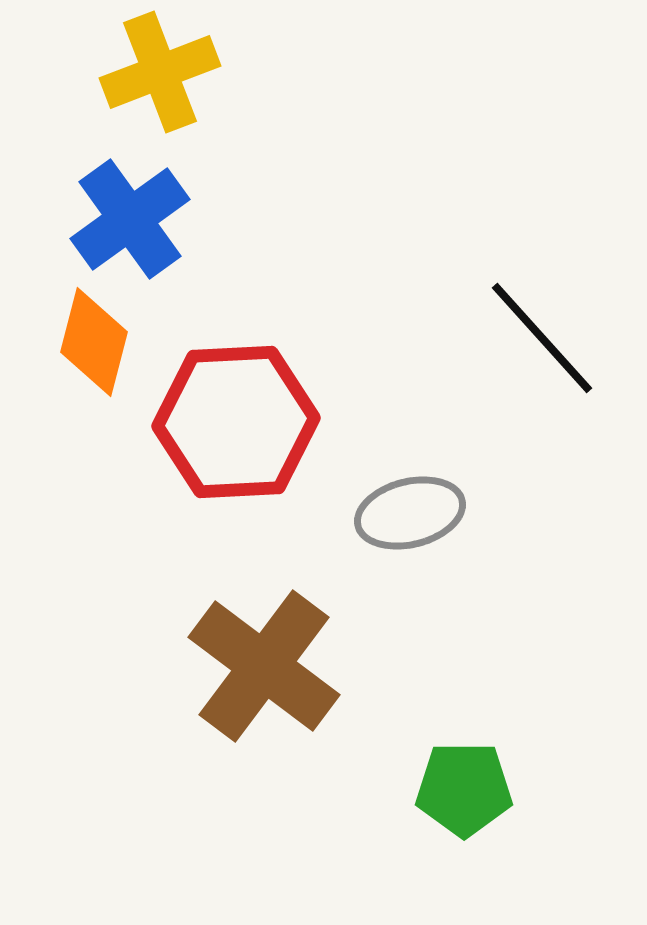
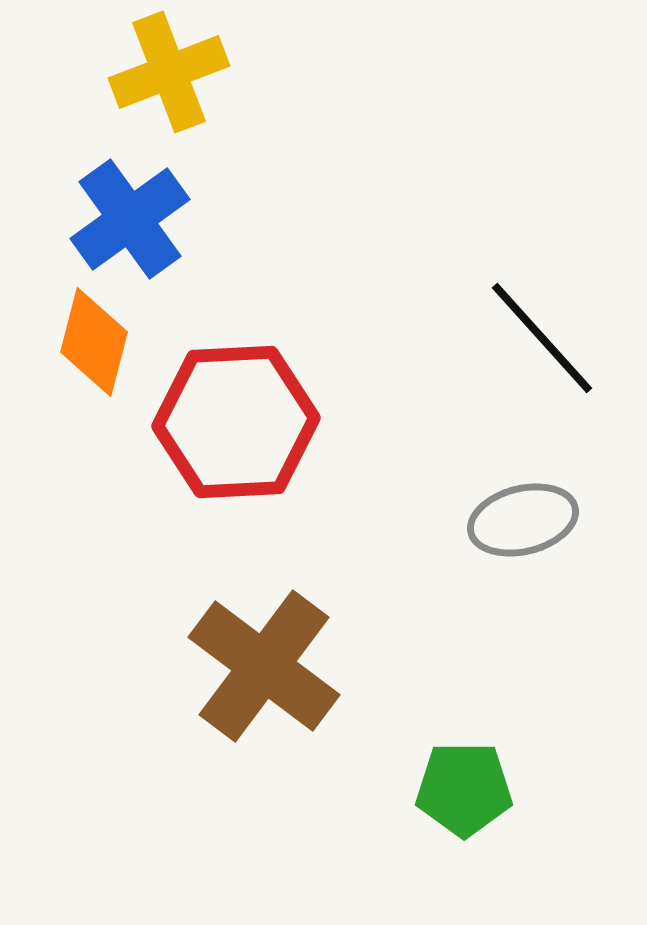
yellow cross: moved 9 px right
gray ellipse: moved 113 px right, 7 px down
